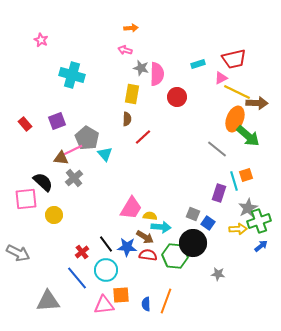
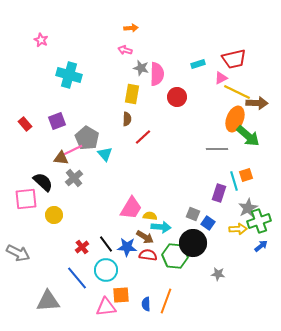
cyan cross at (72, 75): moved 3 px left
gray line at (217, 149): rotated 40 degrees counterclockwise
red cross at (82, 252): moved 5 px up
pink triangle at (104, 305): moved 2 px right, 2 px down
